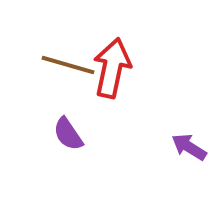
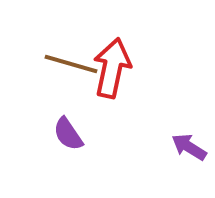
brown line: moved 3 px right, 1 px up
